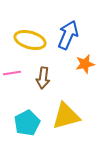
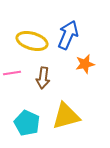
yellow ellipse: moved 2 px right, 1 px down
cyan pentagon: rotated 20 degrees counterclockwise
